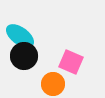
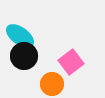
pink square: rotated 30 degrees clockwise
orange circle: moved 1 px left
